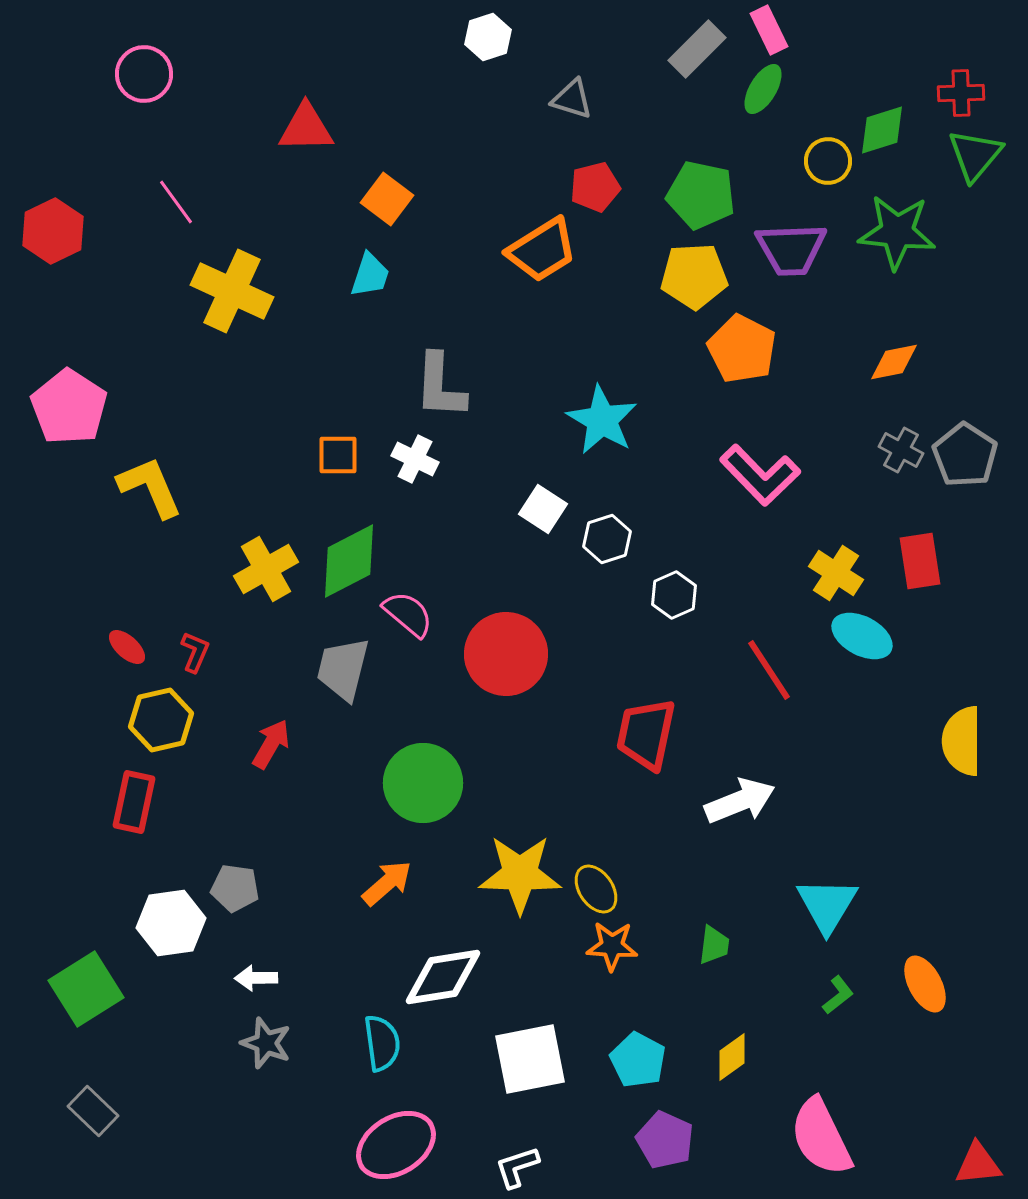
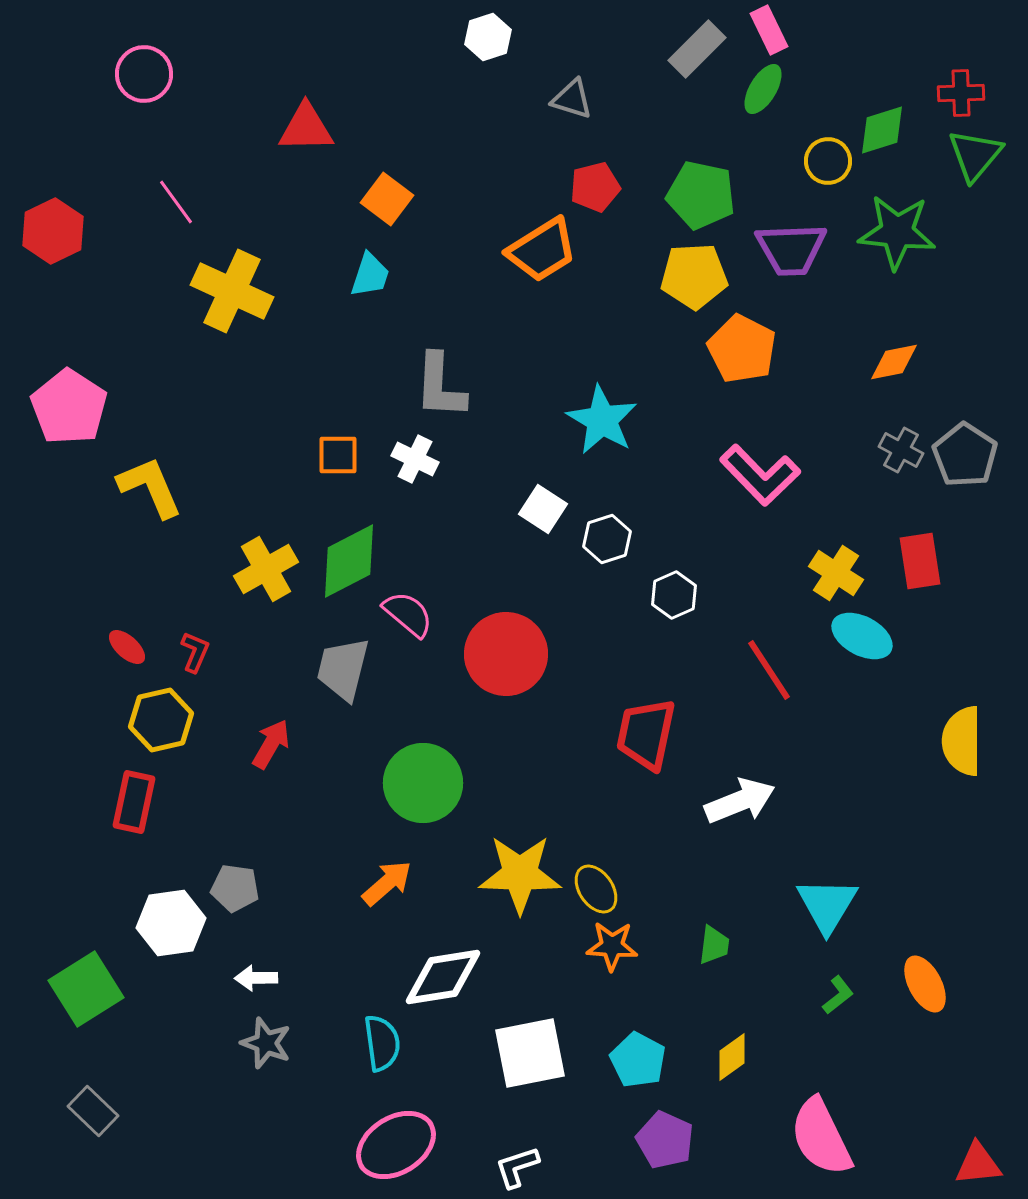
white square at (530, 1059): moved 6 px up
